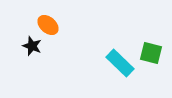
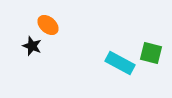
cyan rectangle: rotated 16 degrees counterclockwise
